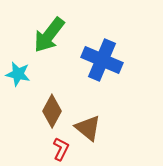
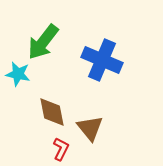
green arrow: moved 6 px left, 7 px down
brown diamond: moved 1 px down; rotated 40 degrees counterclockwise
brown triangle: moved 2 px right; rotated 12 degrees clockwise
